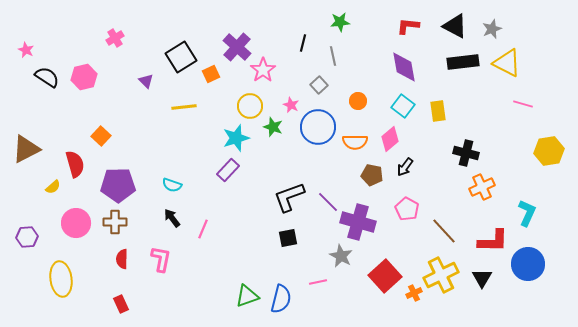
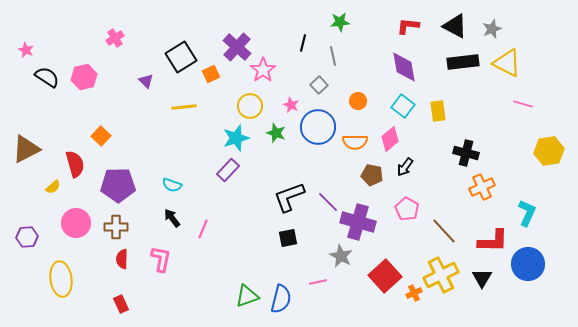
green star at (273, 127): moved 3 px right, 6 px down
brown cross at (115, 222): moved 1 px right, 5 px down
